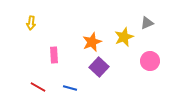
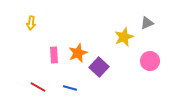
orange star: moved 14 px left, 11 px down
